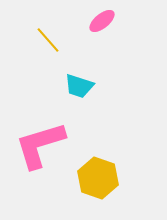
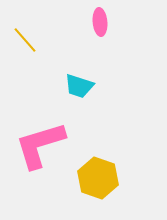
pink ellipse: moved 2 px left, 1 px down; rotated 56 degrees counterclockwise
yellow line: moved 23 px left
